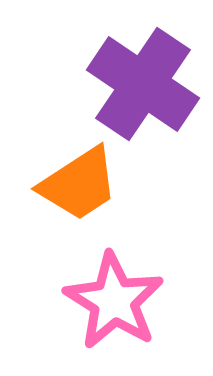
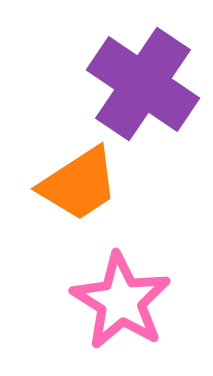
pink star: moved 7 px right
